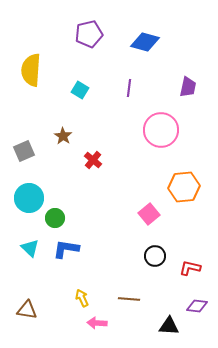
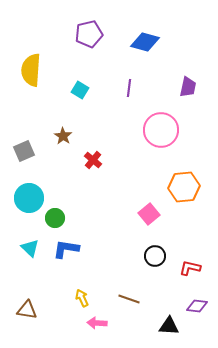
brown line: rotated 15 degrees clockwise
